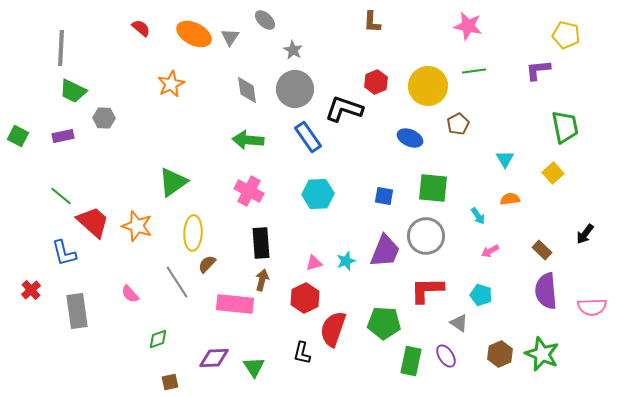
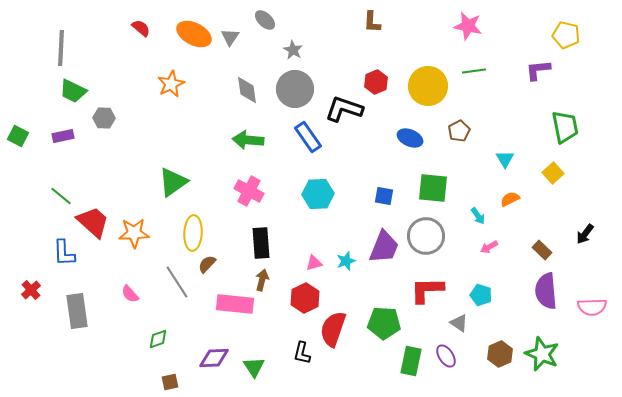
brown pentagon at (458, 124): moved 1 px right, 7 px down
orange semicircle at (510, 199): rotated 18 degrees counterclockwise
orange star at (137, 226): moved 3 px left, 7 px down; rotated 20 degrees counterclockwise
purple trapezoid at (385, 251): moved 1 px left, 4 px up
pink arrow at (490, 251): moved 1 px left, 4 px up
blue L-shape at (64, 253): rotated 12 degrees clockwise
